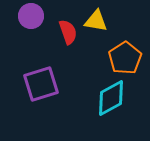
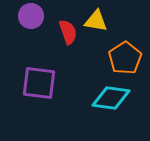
purple square: moved 2 px left, 1 px up; rotated 24 degrees clockwise
cyan diamond: rotated 36 degrees clockwise
